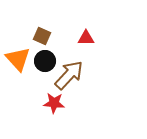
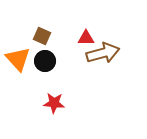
brown arrow: moved 34 px right, 22 px up; rotated 32 degrees clockwise
